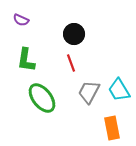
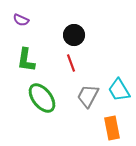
black circle: moved 1 px down
gray trapezoid: moved 1 px left, 4 px down
